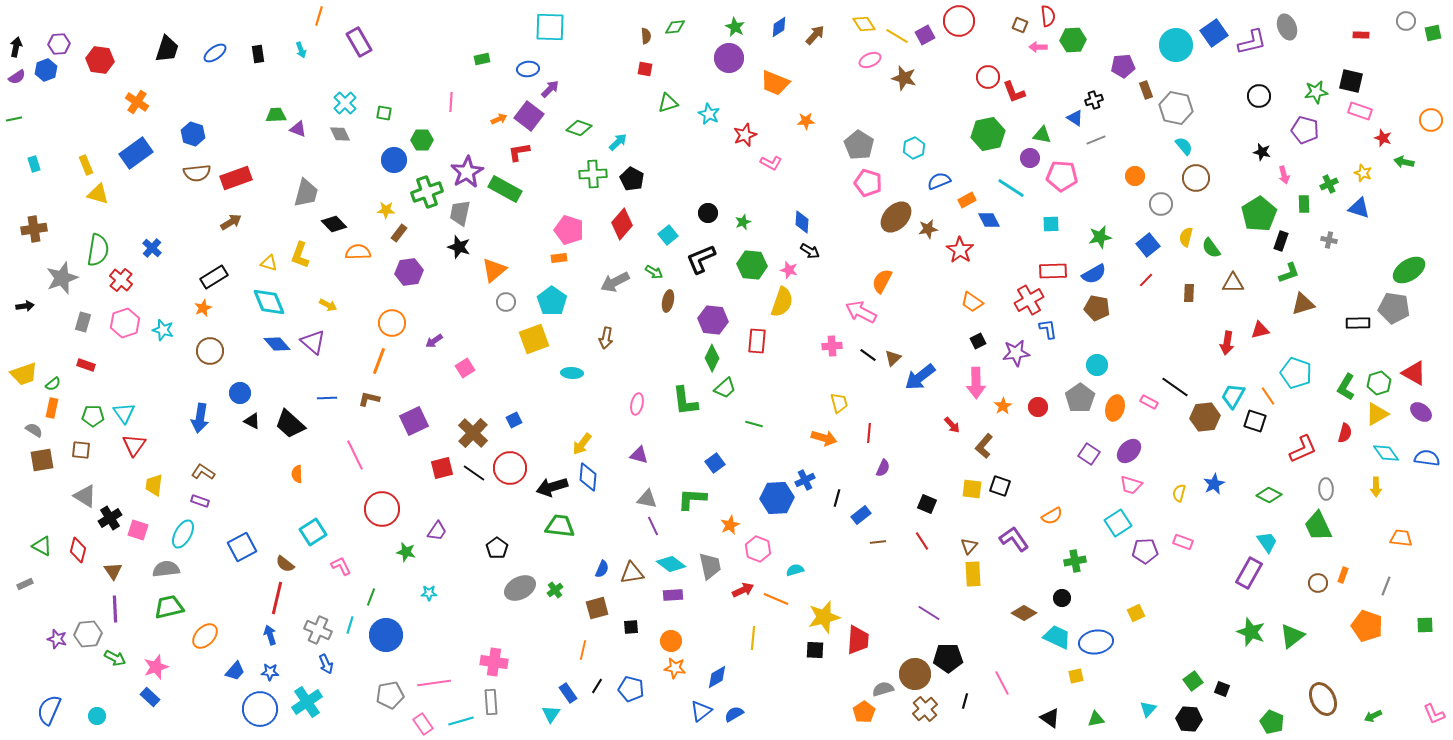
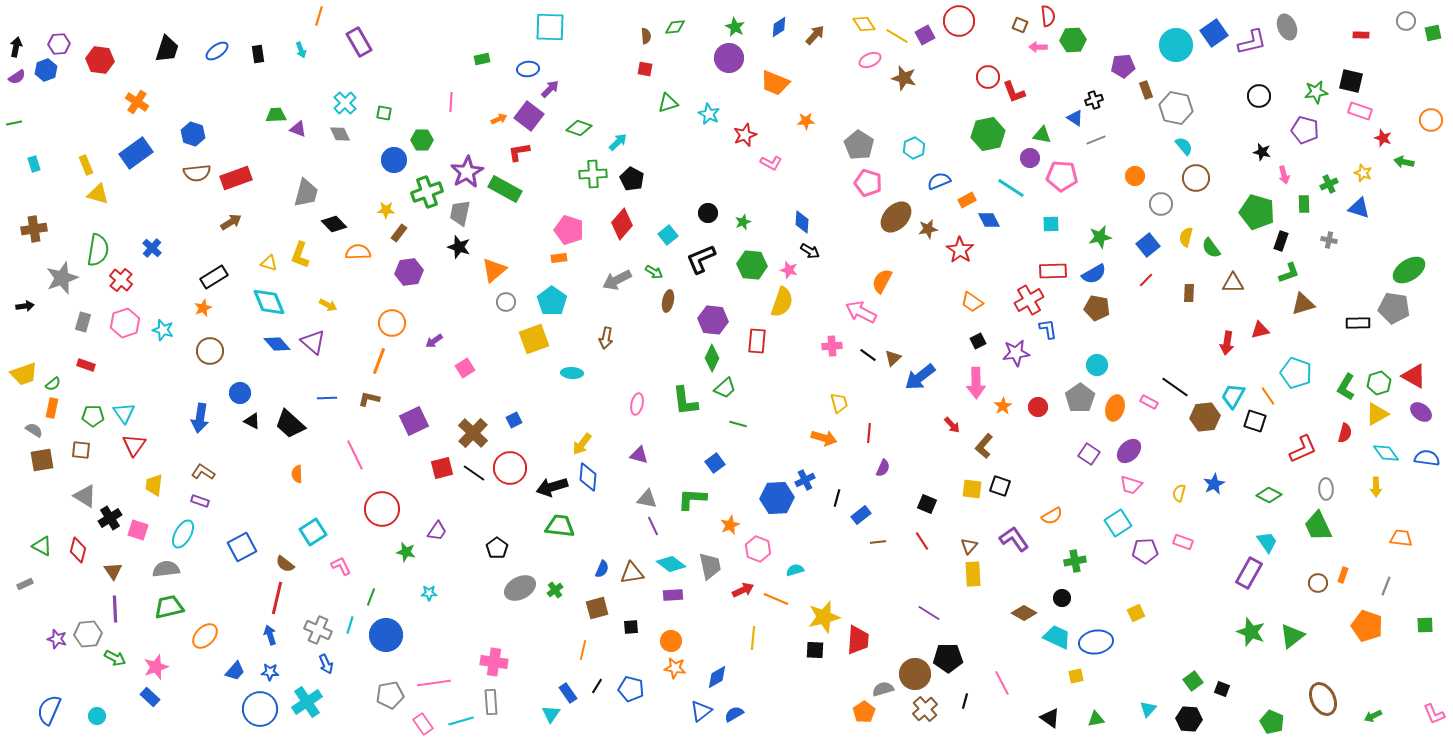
blue ellipse at (215, 53): moved 2 px right, 2 px up
green line at (14, 119): moved 4 px down
green pentagon at (1259, 214): moved 2 px left, 2 px up; rotated 24 degrees counterclockwise
gray arrow at (615, 282): moved 2 px right, 2 px up
red triangle at (1414, 373): moved 3 px down
green line at (754, 424): moved 16 px left
